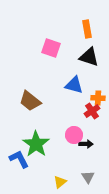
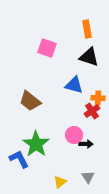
pink square: moved 4 px left
